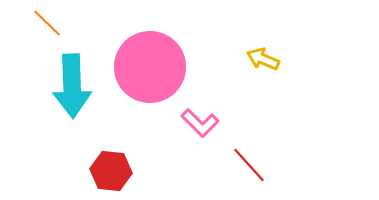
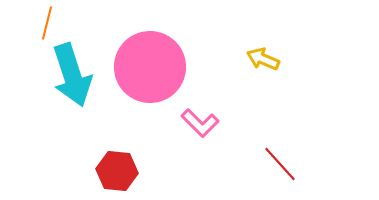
orange line: rotated 60 degrees clockwise
cyan arrow: moved 11 px up; rotated 16 degrees counterclockwise
red line: moved 31 px right, 1 px up
red hexagon: moved 6 px right
